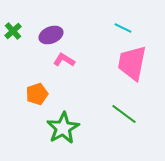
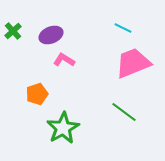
pink trapezoid: moved 1 px right; rotated 57 degrees clockwise
green line: moved 2 px up
